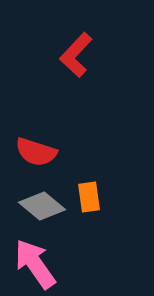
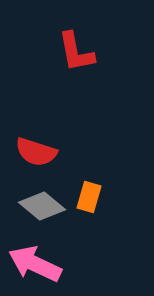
red L-shape: moved 3 px up; rotated 54 degrees counterclockwise
orange rectangle: rotated 24 degrees clockwise
pink arrow: rotated 30 degrees counterclockwise
